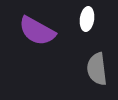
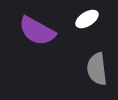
white ellipse: rotated 50 degrees clockwise
